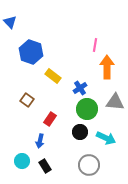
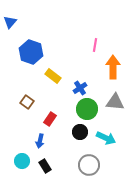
blue triangle: rotated 24 degrees clockwise
orange arrow: moved 6 px right
brown square: moved 2 px down
